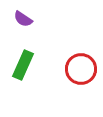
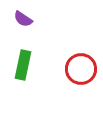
green rectangle: rotated 12 degrees counterclockwise
